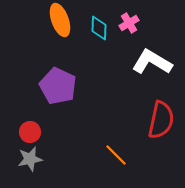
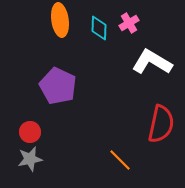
orange ellipse: rotated 12 degrees clockwise
red semicircle: moved 4 px down
orange line: moved 4 px right, 5 px down
